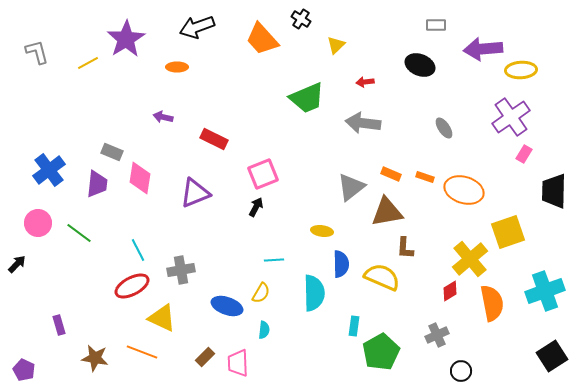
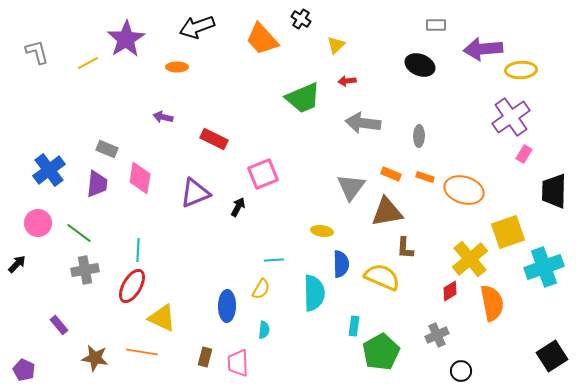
red arrow at (365, 82): moved 18 px left, 1 px up
green trapezoid at (307, 98): moved 4 px left
gray ellipse at (444, 128): moved 25 px left, 8 px down; rotated 35 degrees clockwise
gray rectangle at (112, 152): moved 5 px left, 3 px up
gray triangle at (351, 187): rotated 16 degrees counterclockwise
black arrow at (256, 207): moved 18 px left
cyan line at (138, 250): rotated 30 degrees clockwise
gray cross at (181, 270): moved 96 px left
red ellipse at (132, 286): rotated 32 degrees counterclockwise
cyan cross at (545, 291): moved 1 px left, 24 px up
yellow semicircle at (261, 293): moved 4 px up
blue ellipse at (227, 306): rotated 72 degrees clockwise
purple rectangle at (59, 325): rotated 24 degrees counterclockwise
orange line at (142, 352): rotated 12 degrees counterclockwise
brown rectangle at (205, 357): rotated 30 degrees counterclockwise
